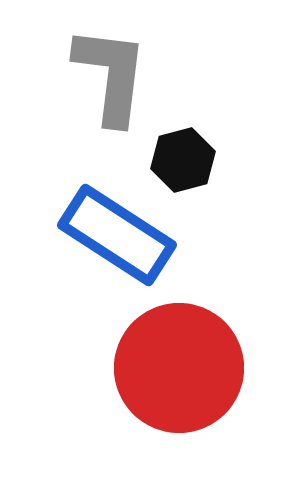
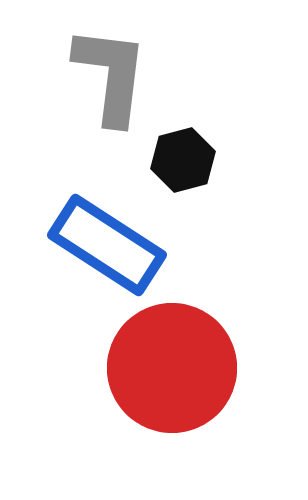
blue rectangle: moved 10 px left, 10 px down
red circle: moved 7 px left
